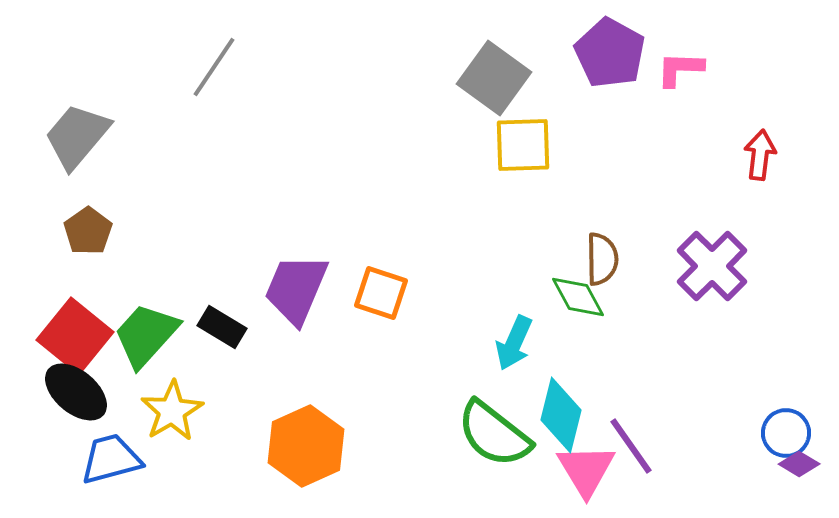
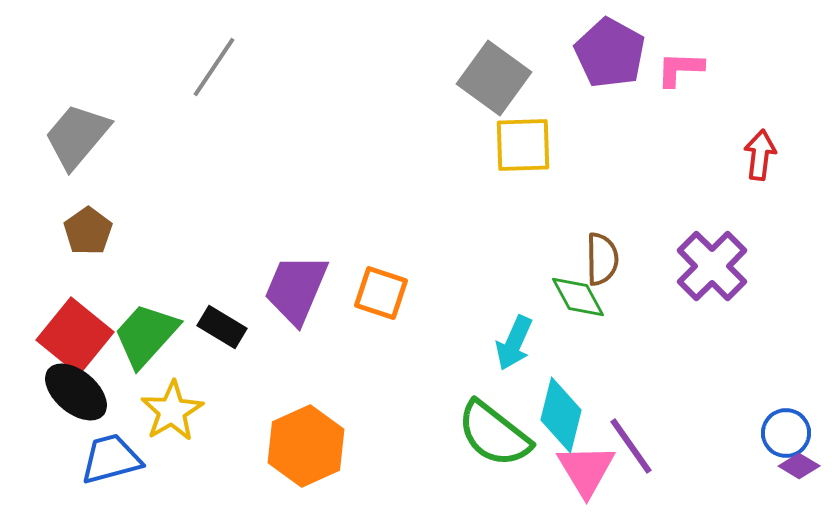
purple diamond: moved 2 px down
